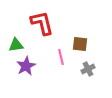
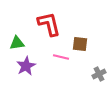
red L-shape: moved 7 px right, 1 px down
green triangle: moved 1 px right, 2 px up
pink line: rotated 63 degrees counterclockwise
gray cross: moved 11 px right, 5 px down
